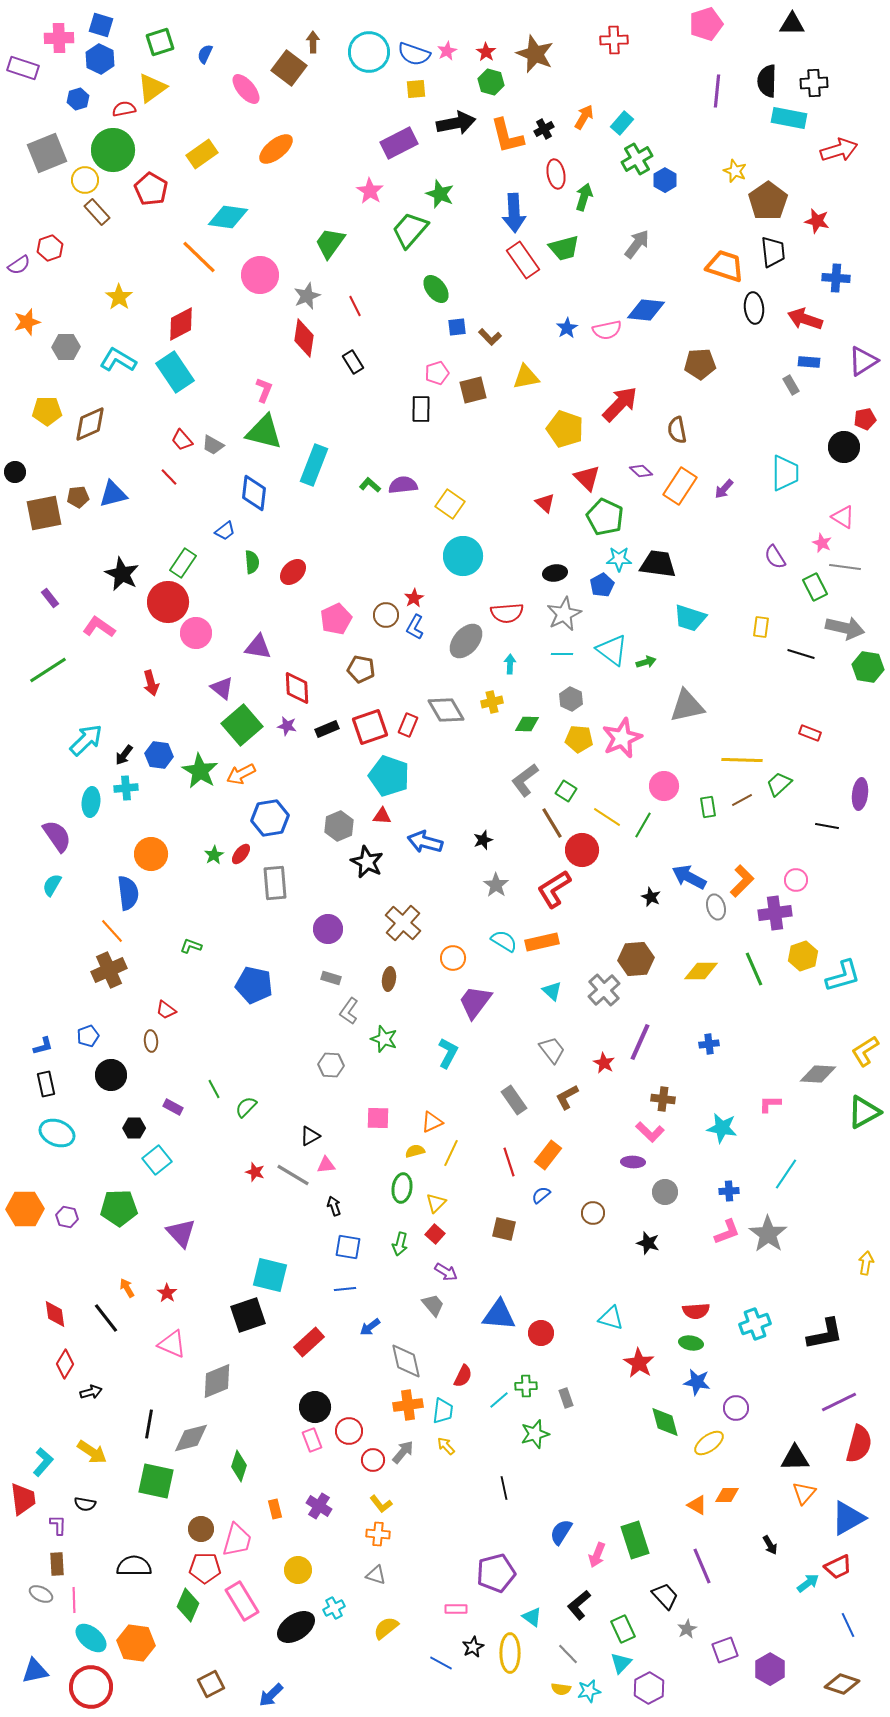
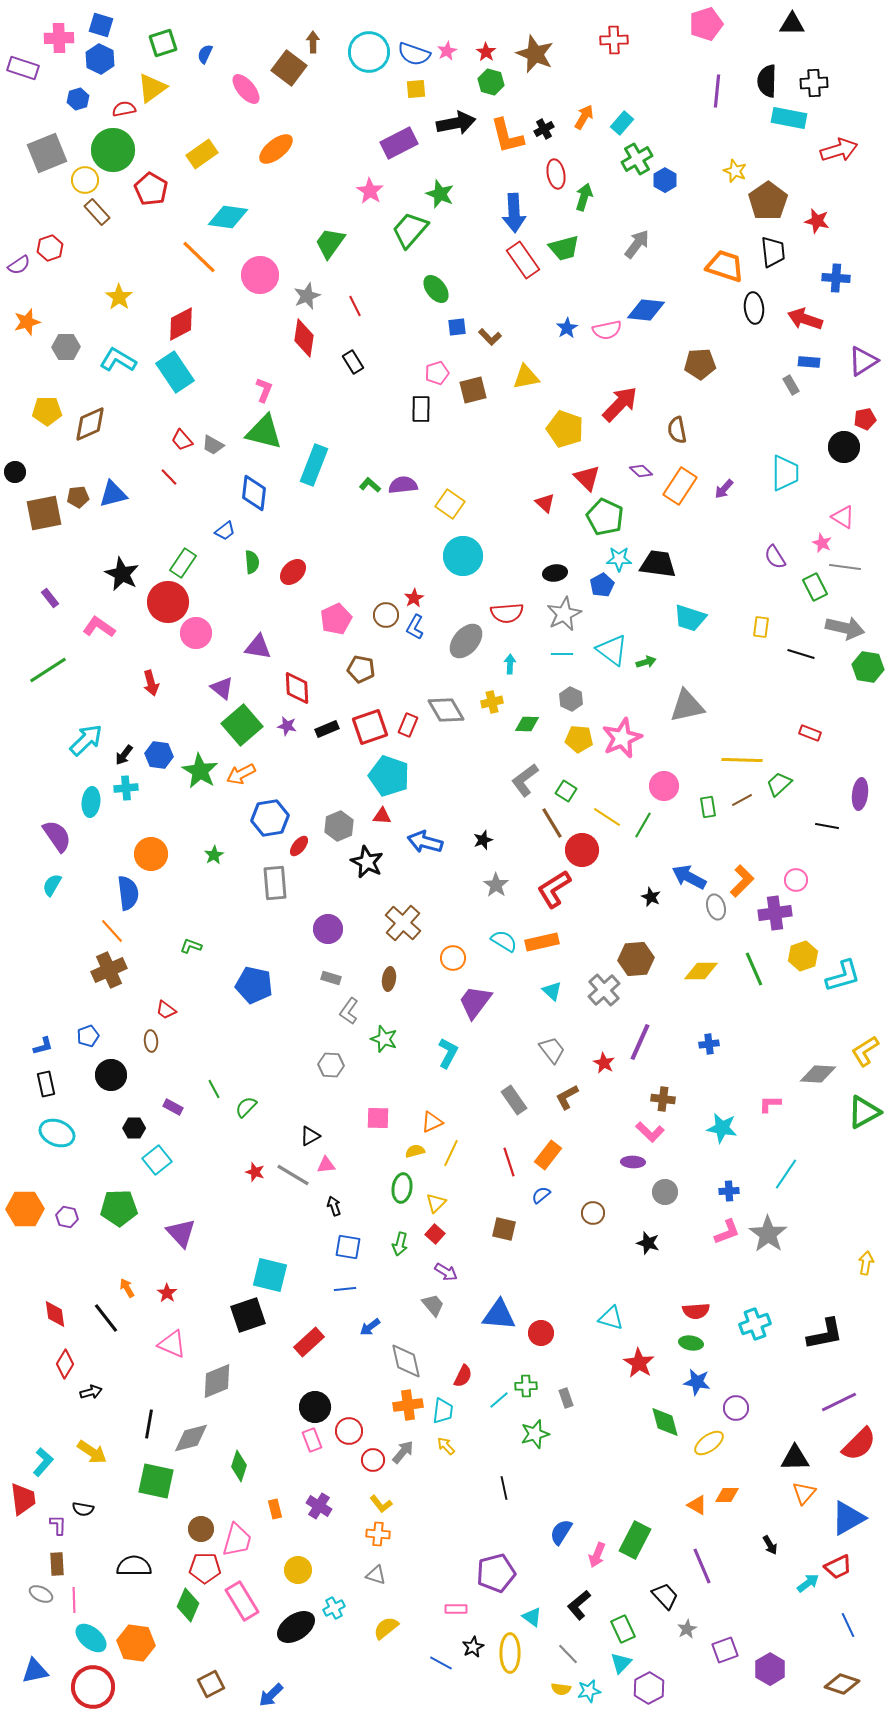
green square at (160, 42): moved 3 px right, 1 px down
red ellipse at (241, 854): moved 58 px right, 8 px up
red semicircle at (859, 1444): rotated 30 degrees clockwise
black semicircle at (85, 1504): moved 2 px left, 5 px down
green rectangle at (635, 1540): rotated 45 degrees clockwise
red circle at (91, 1687): moved 2 px right
